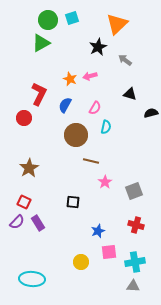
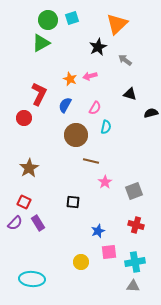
purple semicircle: moved 2 px left, 1 px down
